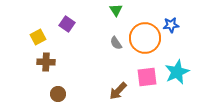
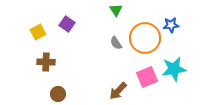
yellow square: moved 5 px up
cyan star: moved 3 px left, 3 px up; rotated 15 degrees clockwise
pink square: rotated 15 degrees counterclockwise
